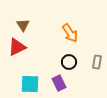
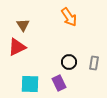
orange arrow: moved 1 px left, 16 px up
gray rectangle: moved 3 px left, 1 px down
